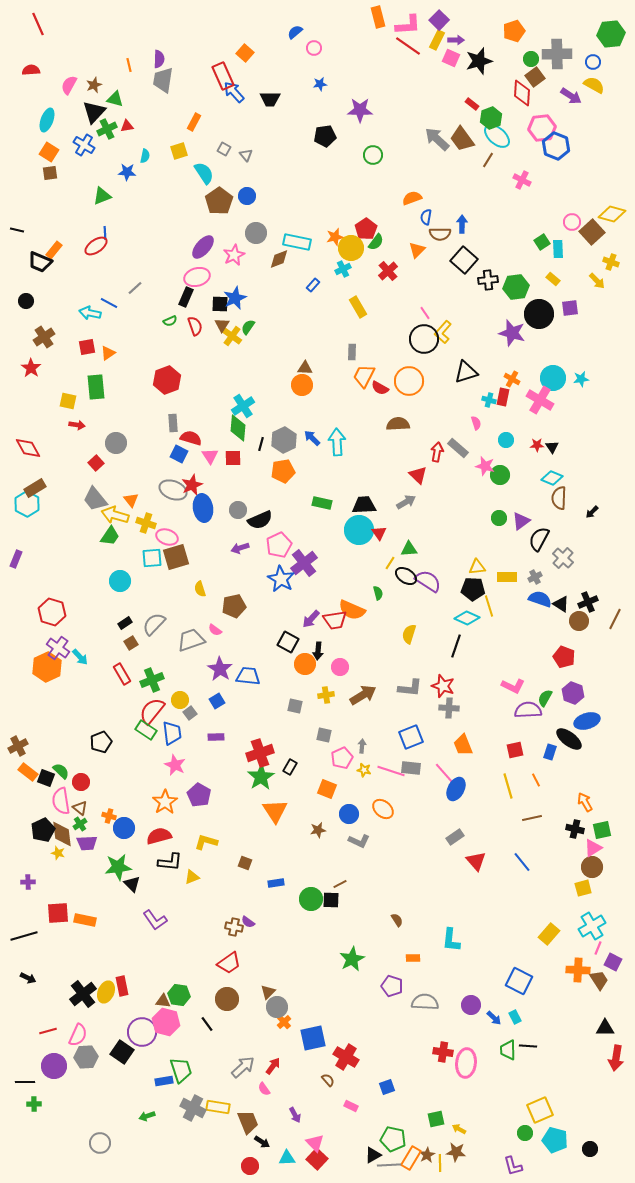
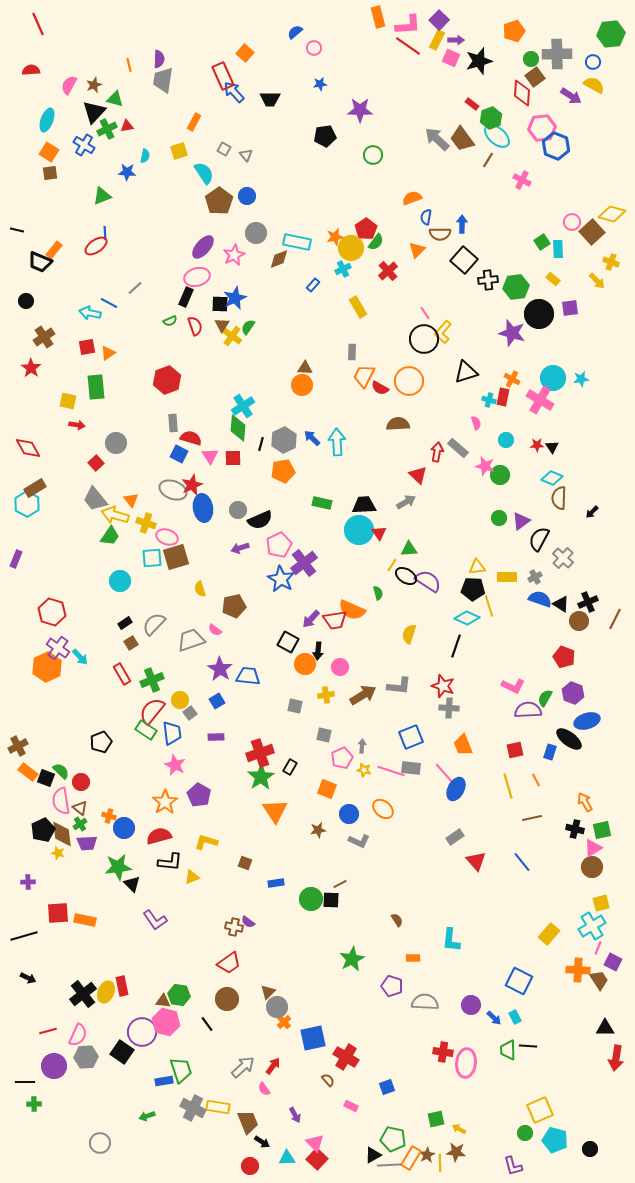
yellow line at (390, 563): moved 2 px right, 2 px down
gray L-shape at (410, 688): moved 11 px left, 2 px up
yellow square at (583, 888): moved 18 px right, 15 px down
